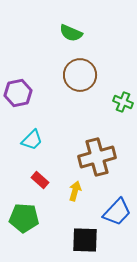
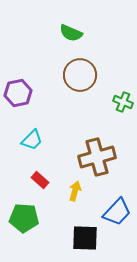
black square: moved 2 px up
